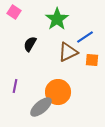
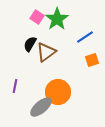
pink square: moved 23 px right, 5 px down
brown triangle: moved 22 px left; rotated 10 degrees counterclockwise
orange square: rotated 24 degrees counterclockwise
